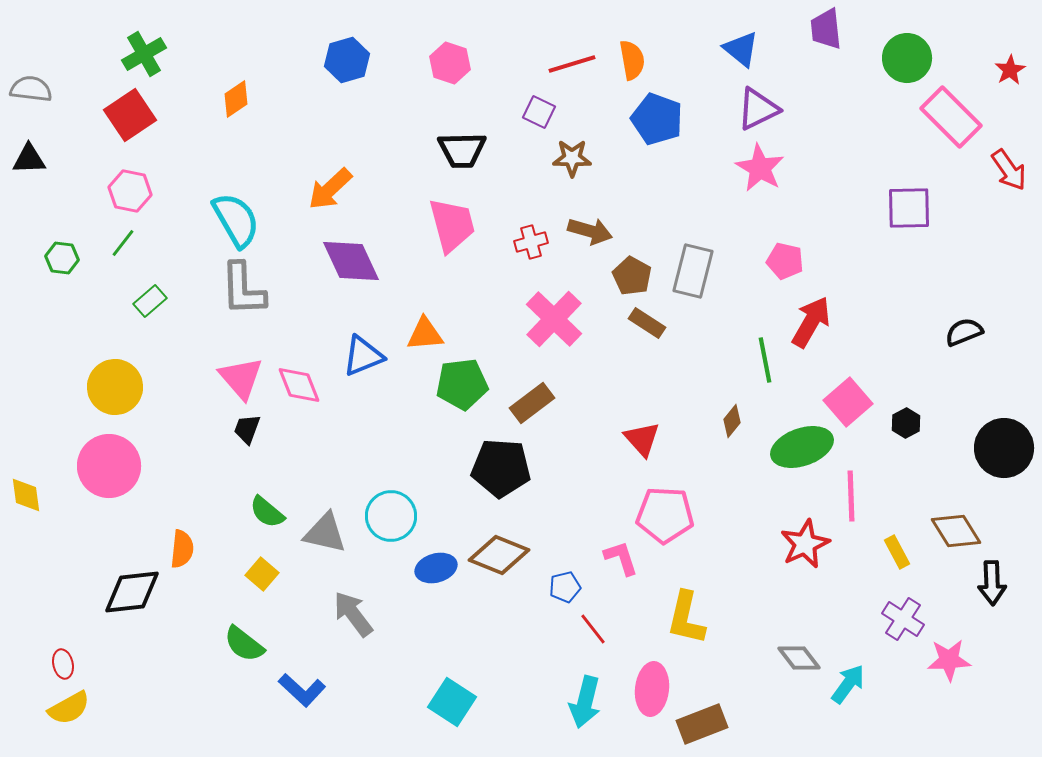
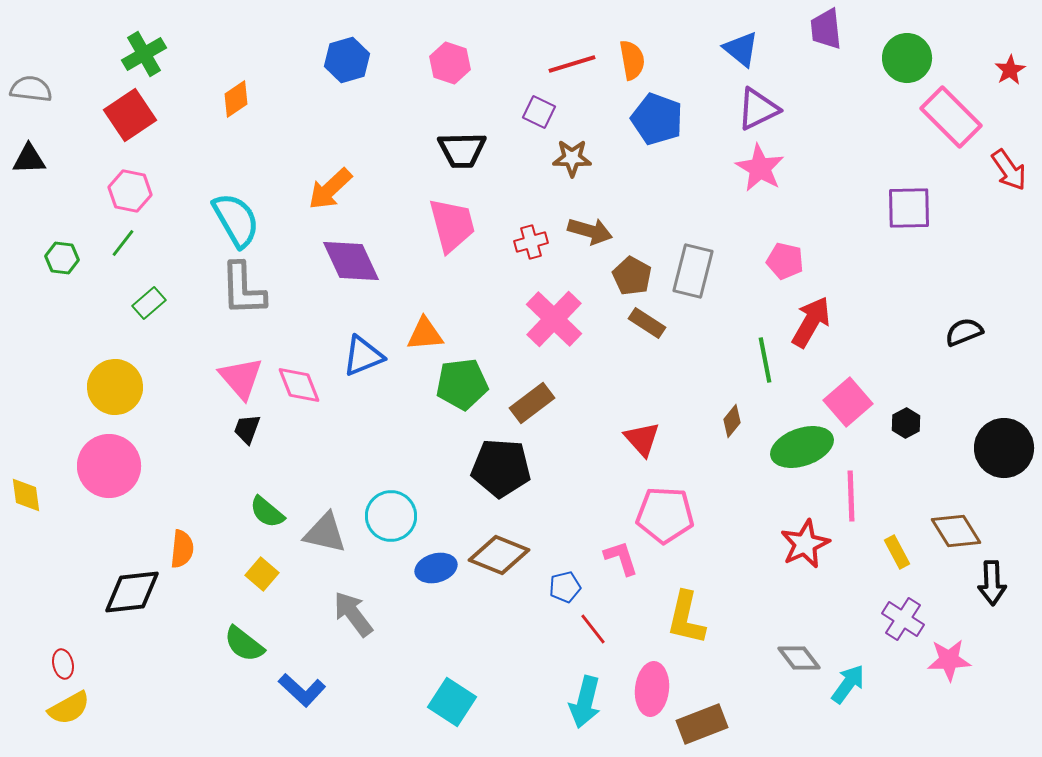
green rectangle at (150, 301): moved 1 px left, 2 px down
